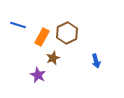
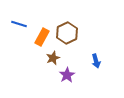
blue line: moved 1 px right, 1 px up
purple star: moved 29 px right; rotated 14 degrees clockwise
